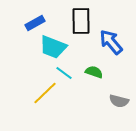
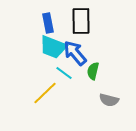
blue rectangle: moved 13 px right; rotated 72 degrees counterclockwise
blue arrow: moved 36 px left, 11 px down
green semicircle: moved 1 px left, 1 px up; rotated 96 degrees counterclockwise
gray semicircle: moved 10 px left, 1 px up
